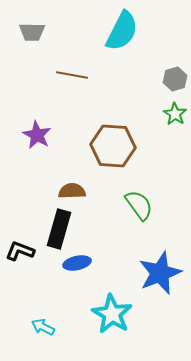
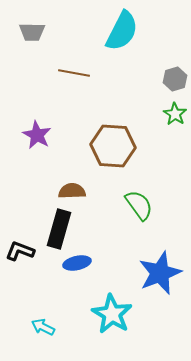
brown line: moved 2 px right, 2 px up
